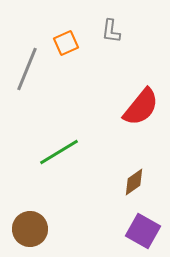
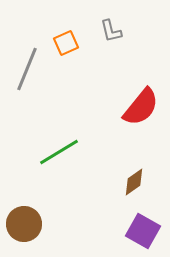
gray L-shape: rotated 20 degrees counterclockwise
brown circle: moved 6 px left, 5 px up
